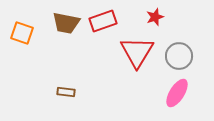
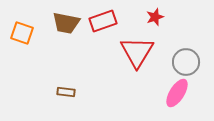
gray circle: moved 7 px right, 6 px down
